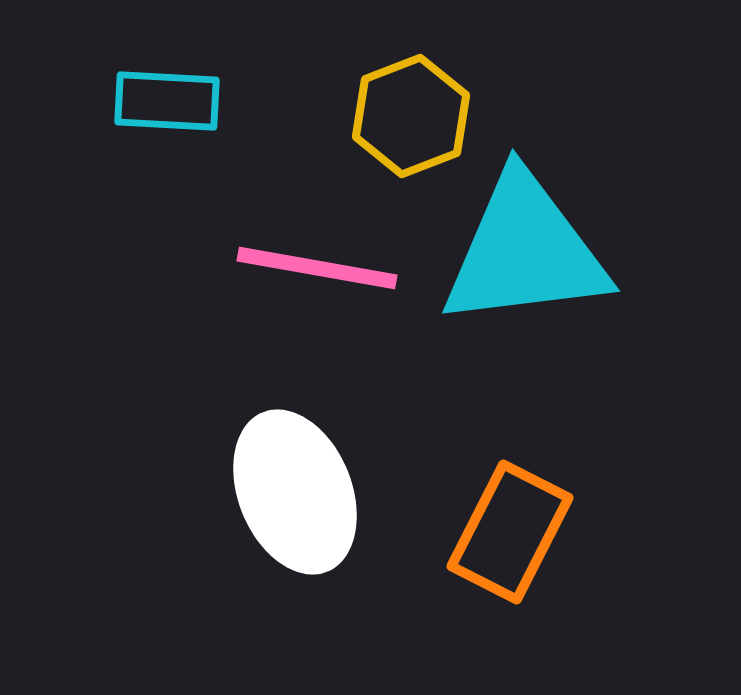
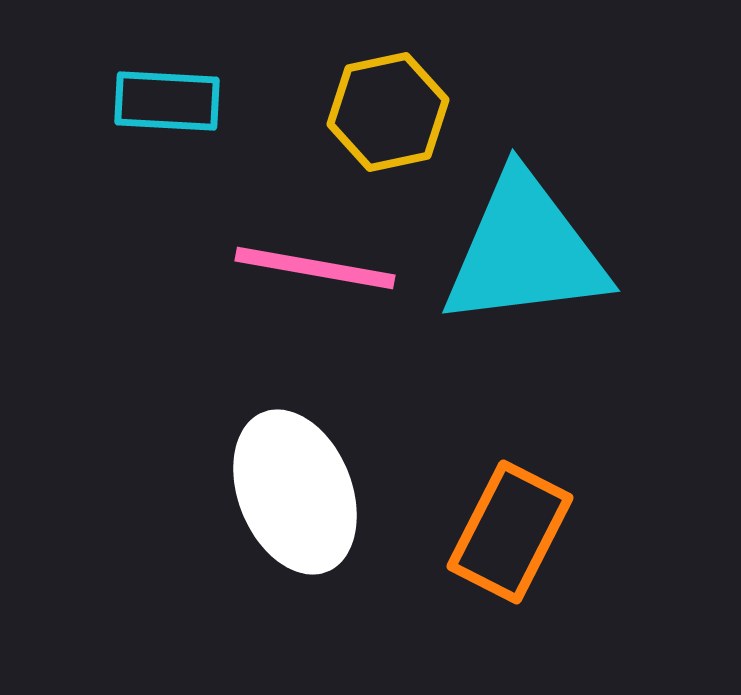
yellow hexagon: moved 23 px left, 4 px up; rotated 9 degrees clockwise
pink line: moved 2 px left
